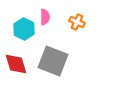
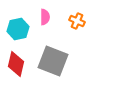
orange cross: moved 1 px up
cyan hexagon: moved 6 px left; rotated 20 degrees clockwise
red diamond: rotated 30 degrees clockwise
